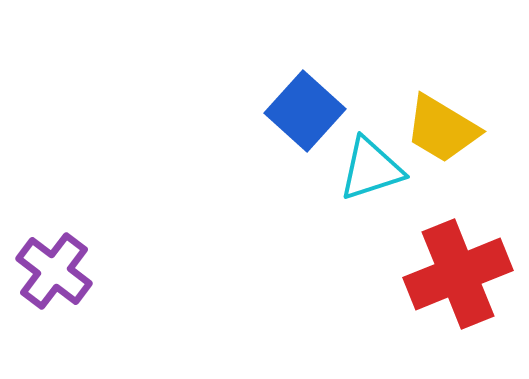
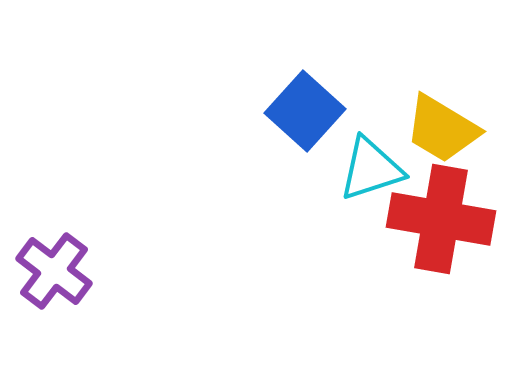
red cross: moved 17 px left, 55 px up; rotated 32 degrees clockwise
